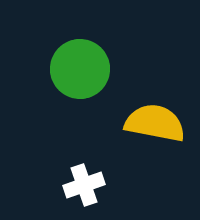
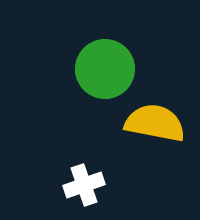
green circle: moved 25 px right
